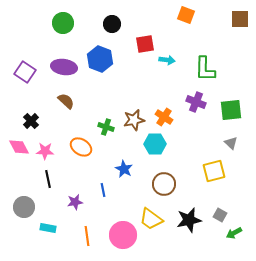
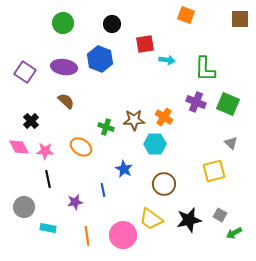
green square: moved 3 px left, 6 px up; rotated 30 degrees clockwise
brown star: rotated 10 degrees clockwise
